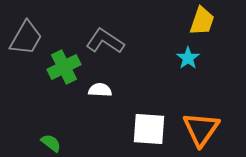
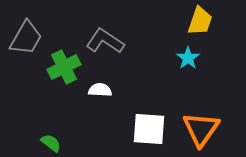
yellow trapezoid: moved 2 px left
